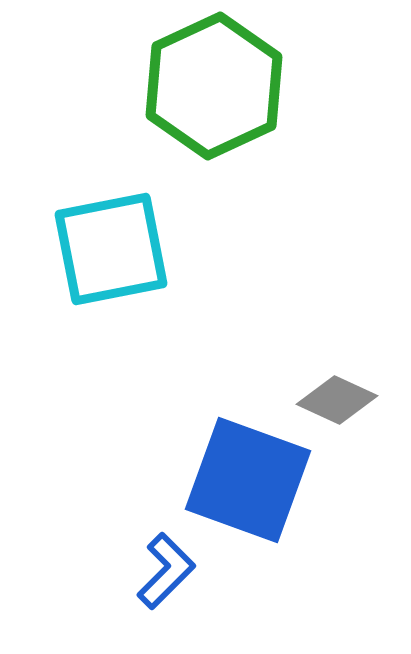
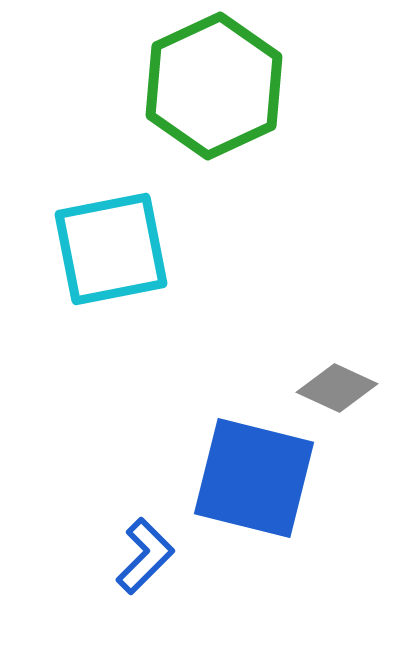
gray diamond: moved 12 px up
blue square: moved 6 px right, 2 px up; rotated 6 degrees counterclockwise
blue L-shape: moved 21 px left, 15 px up
